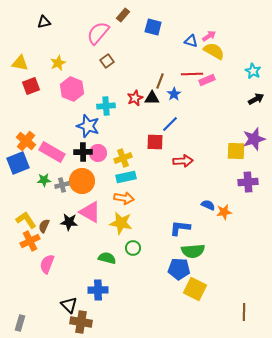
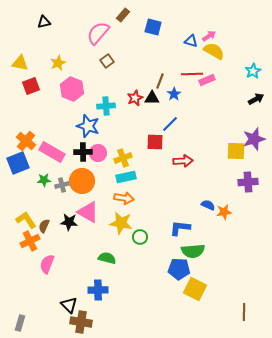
cyan star at (253, 71): rotated 14 degrees clockwise
pink triangle at (90, 212): moved 2 px left
green circle at (133, 248): moved 7 px right, 11 px up
